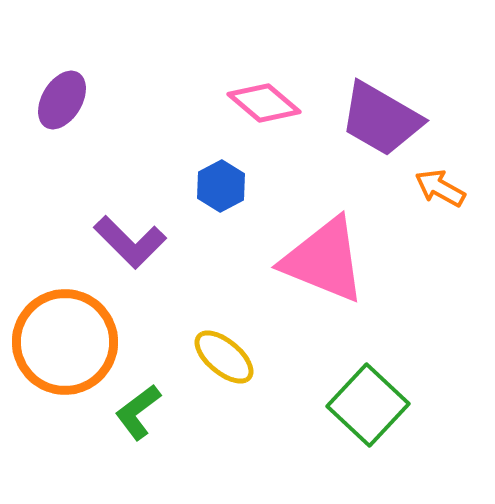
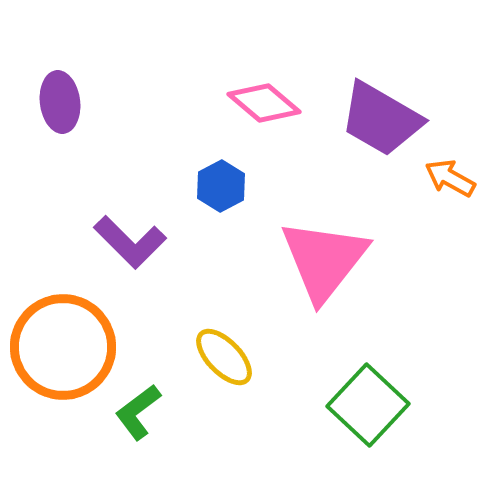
purple ellipse: moved 2 px left, 2 px down; rotated 38 degrees counterclockwise
orange arrow: moved 10 px right, 10 px up
pink triangle: rotated 46 degrees clockwise
orange circle: moved 2 px left, 5 px down
yellow ellipse: rotated 6 degrees clockwise
